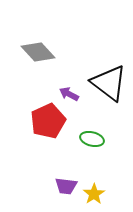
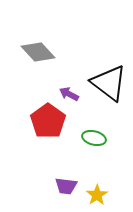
red pentagon: rotated 12 degrees counterclockwise
green ellipse: moved 2 px right, 1 px up
yellow star: moved 3 px right, 1 px down
